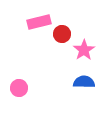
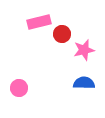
pink star: rotated 20 degrees clockwise
blue semicircle: moved 1 px down
